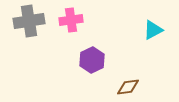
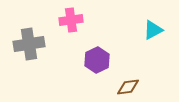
gray cross: moved 23 px down
purple hexagon: moved 5 px right
